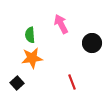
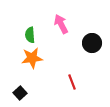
black square: moved 3 px right, 10 px down
